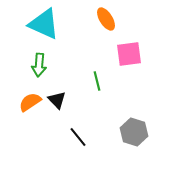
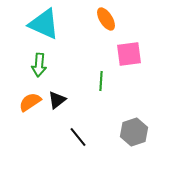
green line: moved 4 px right; rotated 18 degrees clockwise
black triangle: rotated 36 degrees clockwise
gray hexagon: rotated 24 degrees clockwise
